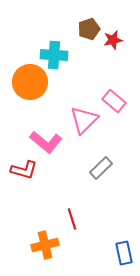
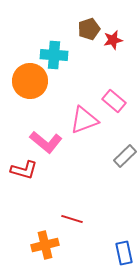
orange circle: moved 1 px up
pink triangle: rotated 24 degrees clockwise
gray rectangle: moved 24 px right, 12 px up
red line: rotated 55 degrees counterclockwise
